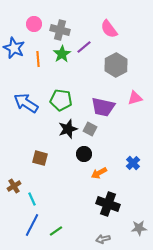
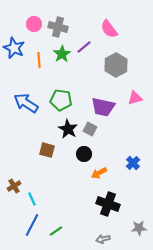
gray cross: moved 2 px left, 3 px up
orange line: moved 1 px right, 1 px down
black star: rotated 24 degrees counterclockwise
brown square: moved 7 px right, 8 px up
